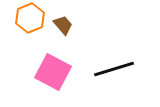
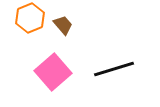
pink square: rotated 21 degrees clockwise
